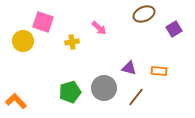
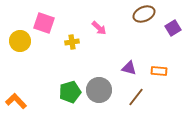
pink square: moved 1 px right, 1 px down
purple square: moved 1 px left, 1 px up
yellow circle: moved 3 px left
gray circle: moved 5 px left, 2 px down
